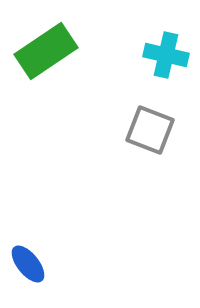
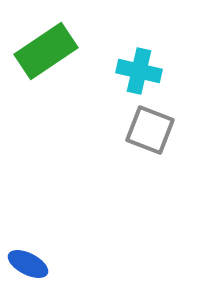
cyan cross: moved 27 px left, 16 px down
blue ellipse: rotated 24 degrees counterclockwise
